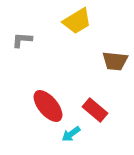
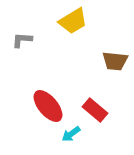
yellow trapezoid: moved 4 px left
